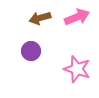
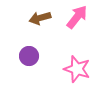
pink arrow: rotated 30 degrees counterclockwise
purple circle: moved 2 px left, 5 px down
